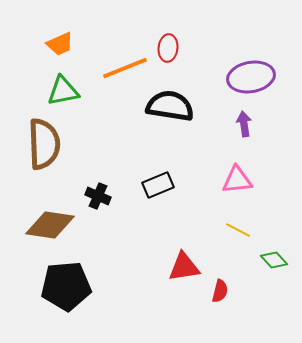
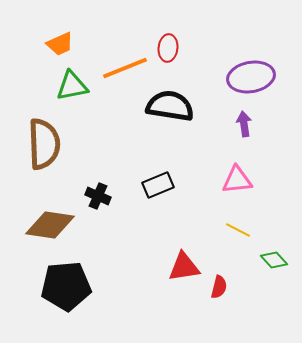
green triangle: moved 9 px right, 5 px up
red semicircle: moved 1 px left, 4 px up
